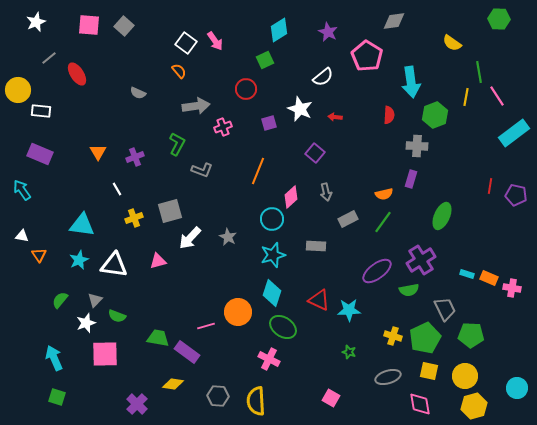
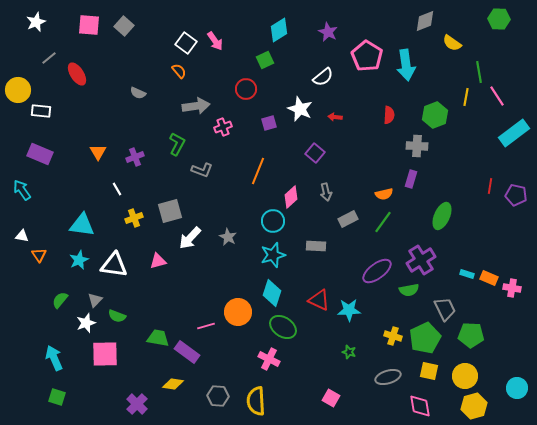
gray diamond at (394, 21): moved 31 px right; rotated 15 degrees counterclockwise
cyan arrow at (411, 82): moved 5 px left, 17 px up
cyan circle at (272, 219): moved 1 px right, 2 px down
pink diamond at (420, 404): moved 2 px down
